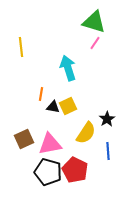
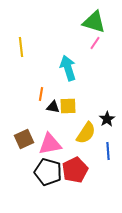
yellow square: rotated 24 degrees clockwise
red pentagon: rotated 20 degrees clockwise
